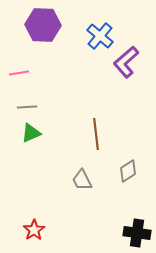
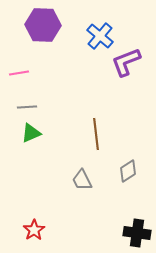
purple L-shape: rotated 20 degrees clockwise
